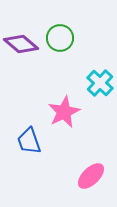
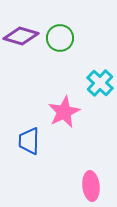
purple diamond: moved 8 px up; rotated 24 degrees counterclockwise
blue trapezoid: rotated 20 degrees clockwise
pink ellipse: moved 10 px down; rotated 52 degrees counterclockwise
